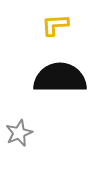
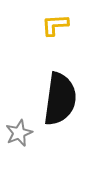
black semicircle: moved 21 px down; rotated 98 degrees clockwise
